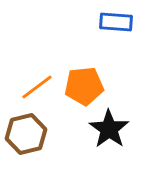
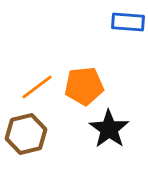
blue rectangle: moved 12 px right
